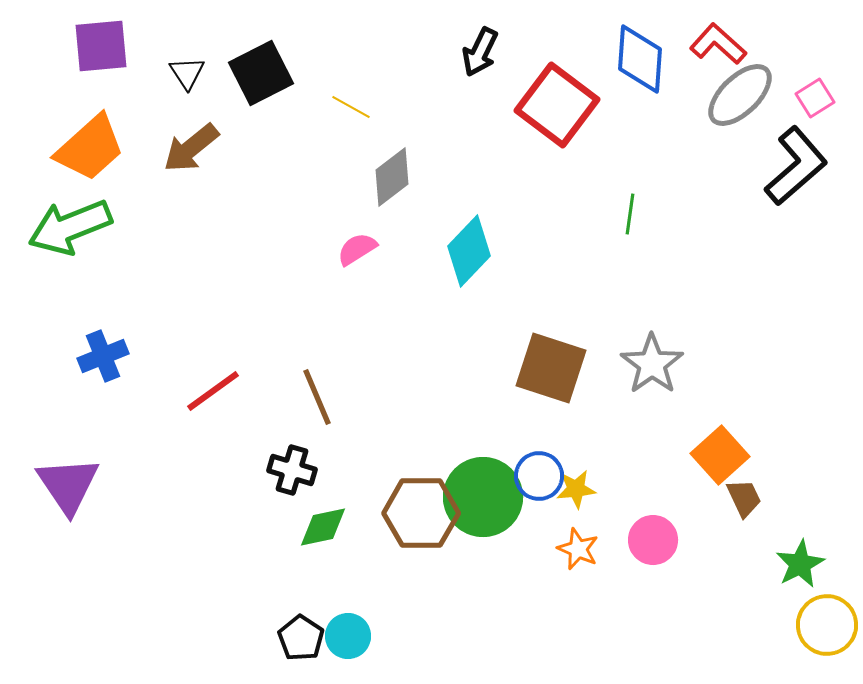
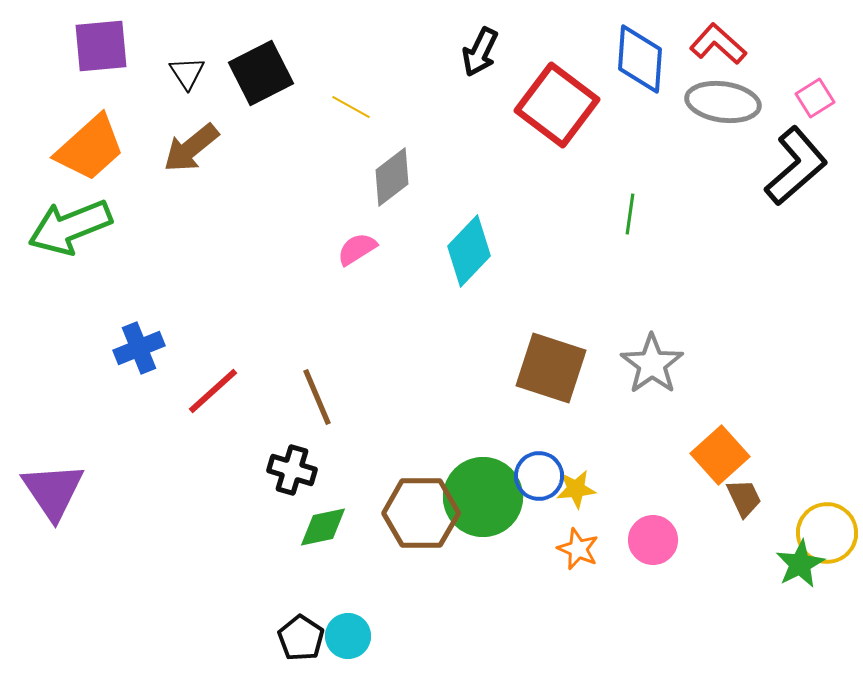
gray ellipse: moved 17 px left, 7 px down; rotated 52 degrees clockwise
blue cross: moved 36 px right, 8 px up
red line: rotated 6 degrees counterclockwise
purple triangle: moved 15 px left, 6 px down
yellow circle: moved 92 px up
